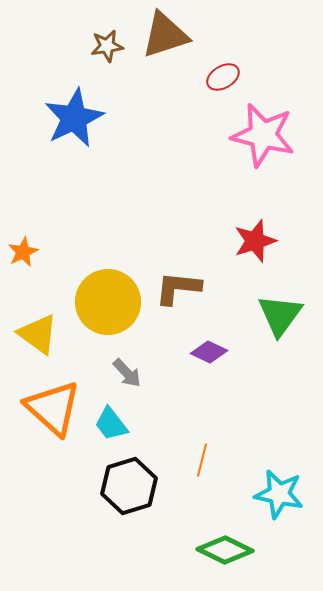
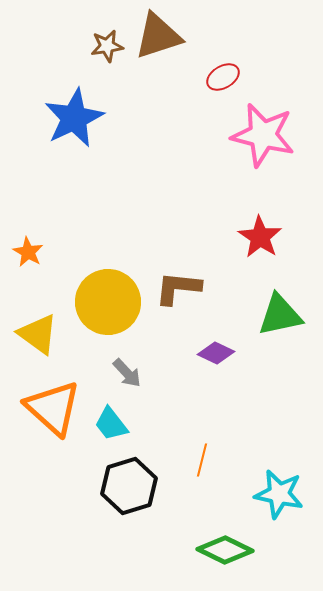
brown triangle: moved 7 px left, 1 px down
red star: moved 5 px right, 4 px up; rotated 21 degrees counterclockwise
orange star: moved 5 px right; rotated 16 degrees counterclockwise
green triangle: rotated 42 degrees clockwise
purple diamond: moved 7 px right, 1 px down
